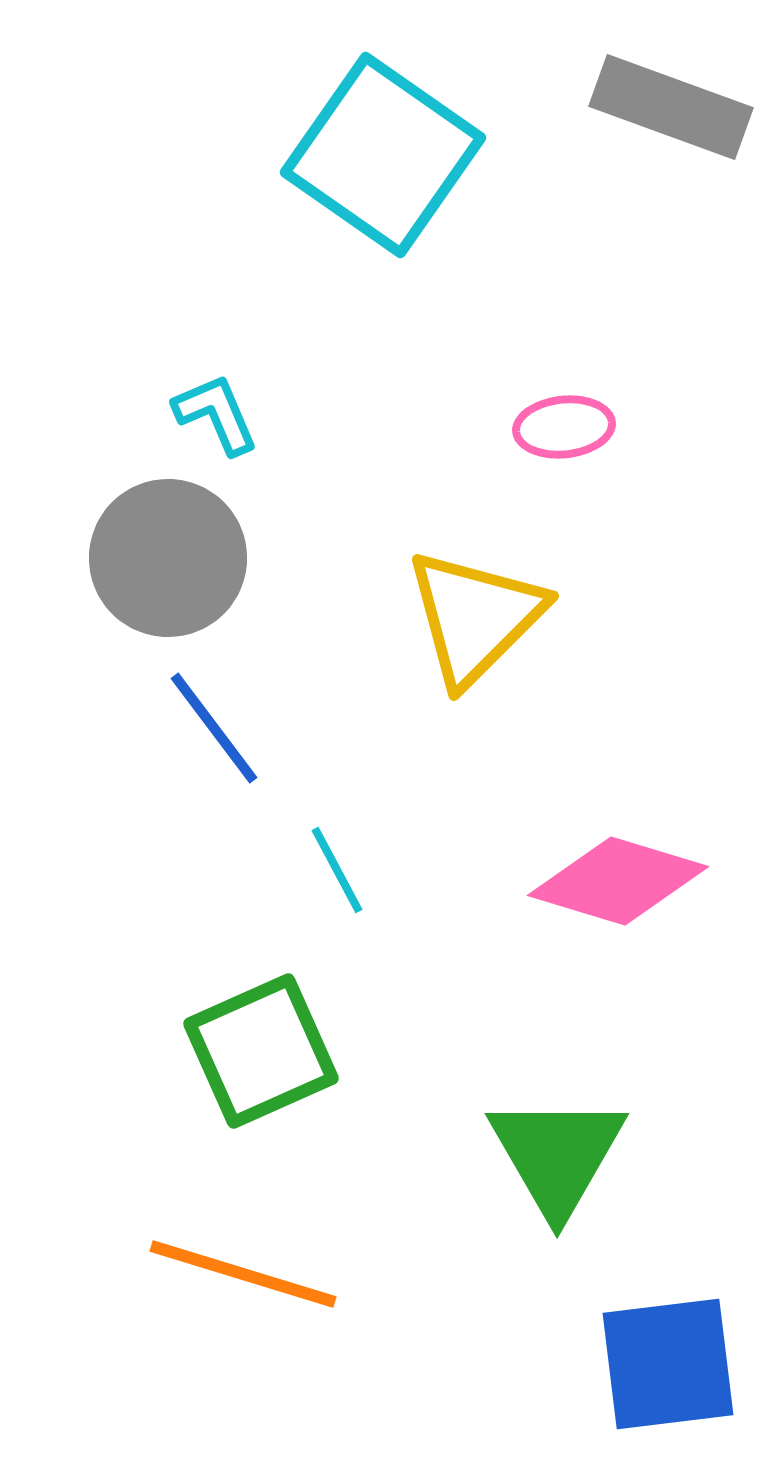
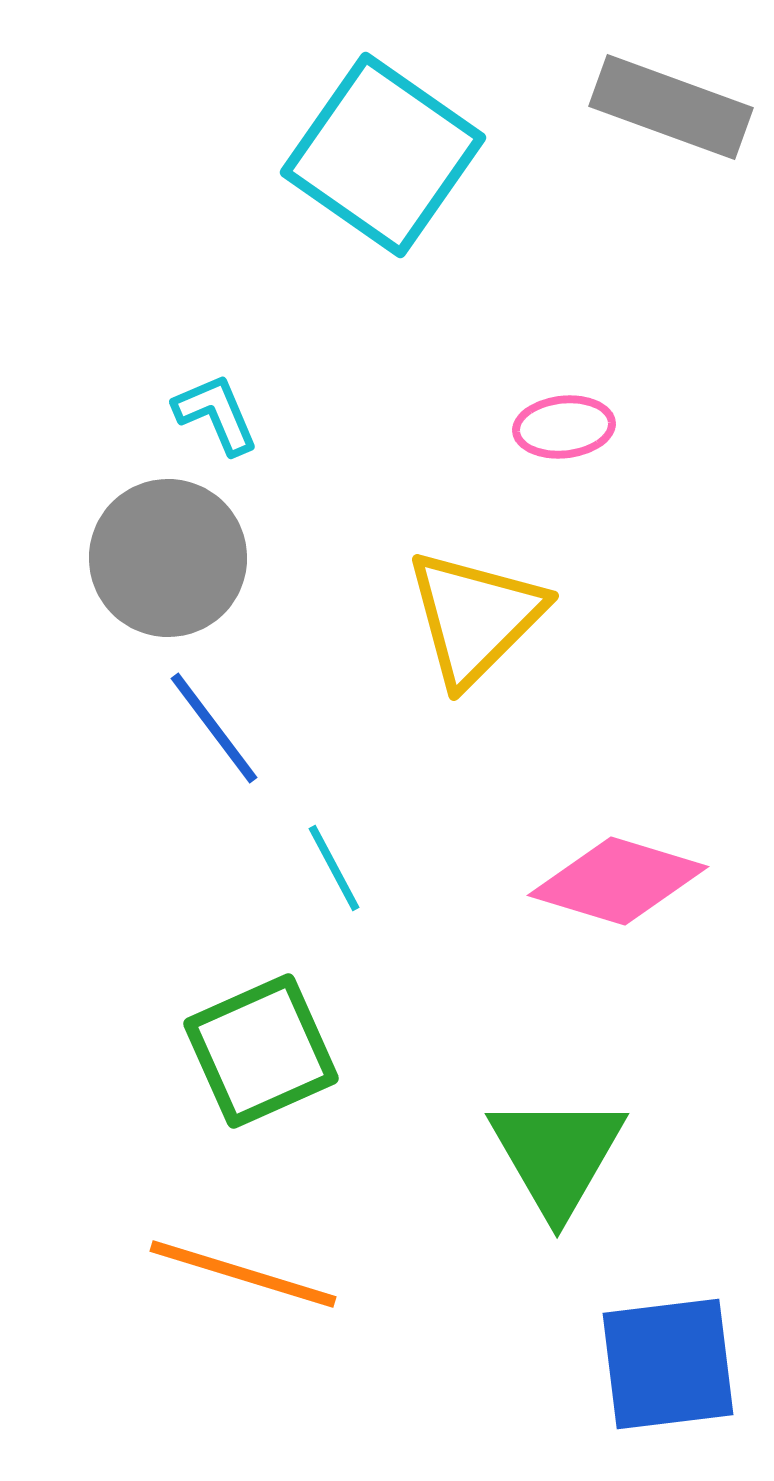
cyan line: moved 3 px left, 2 px up
